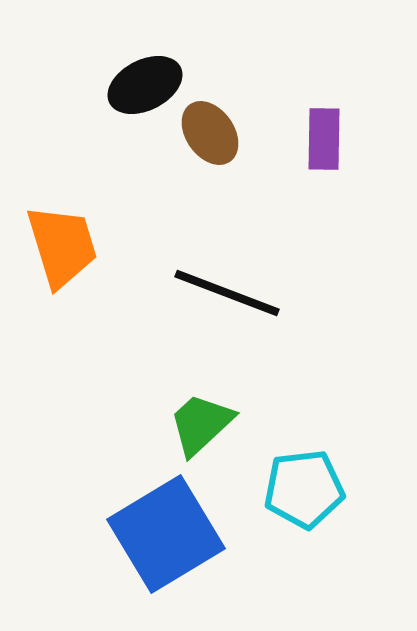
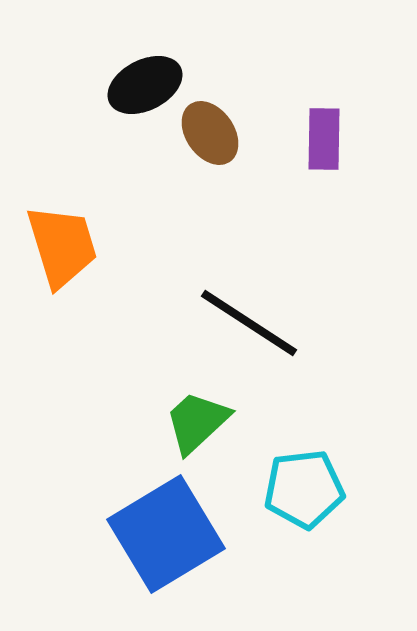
black line: moved 22 px right, 30 px down; rotated 12 degrees clockwise
green trapezoid: moved 4 px left, 2 px up
